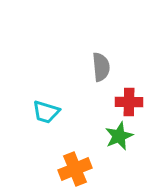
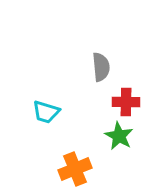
red cross: moved 3 px left
green star: rotated 20 degrees counterclockwise
